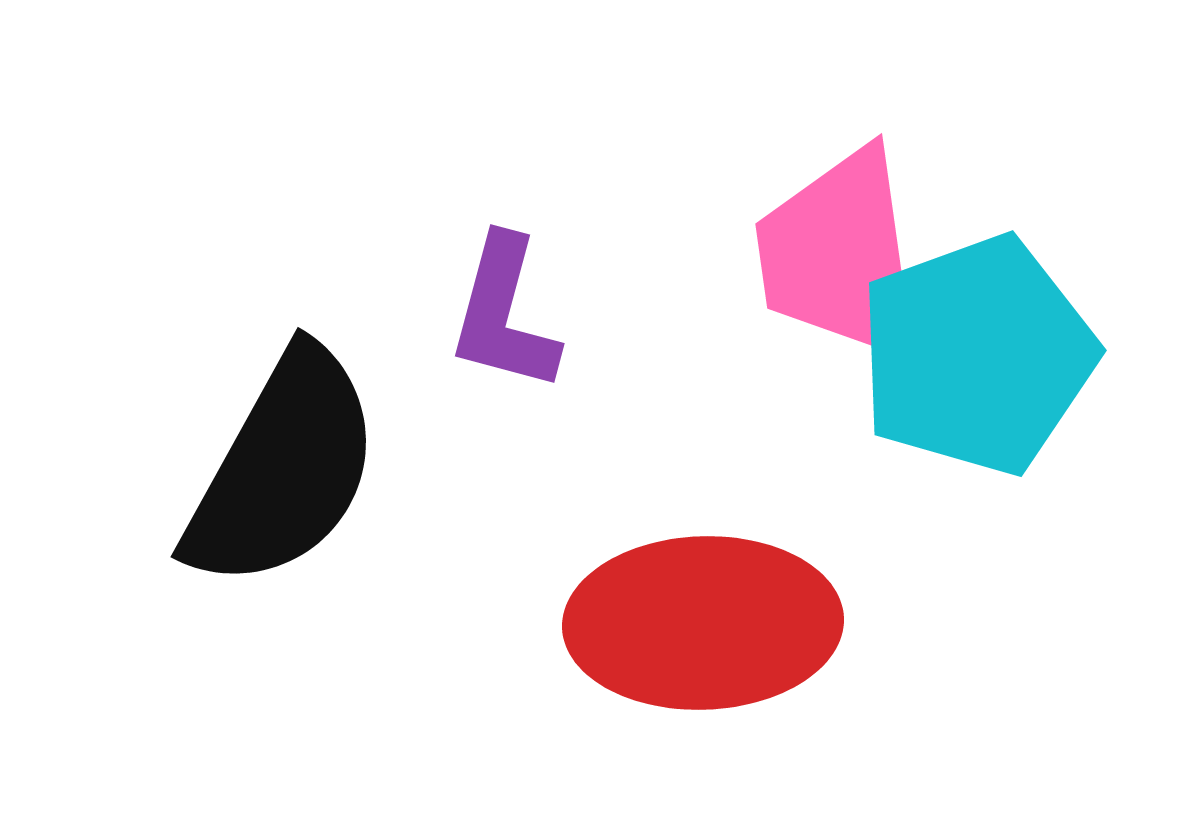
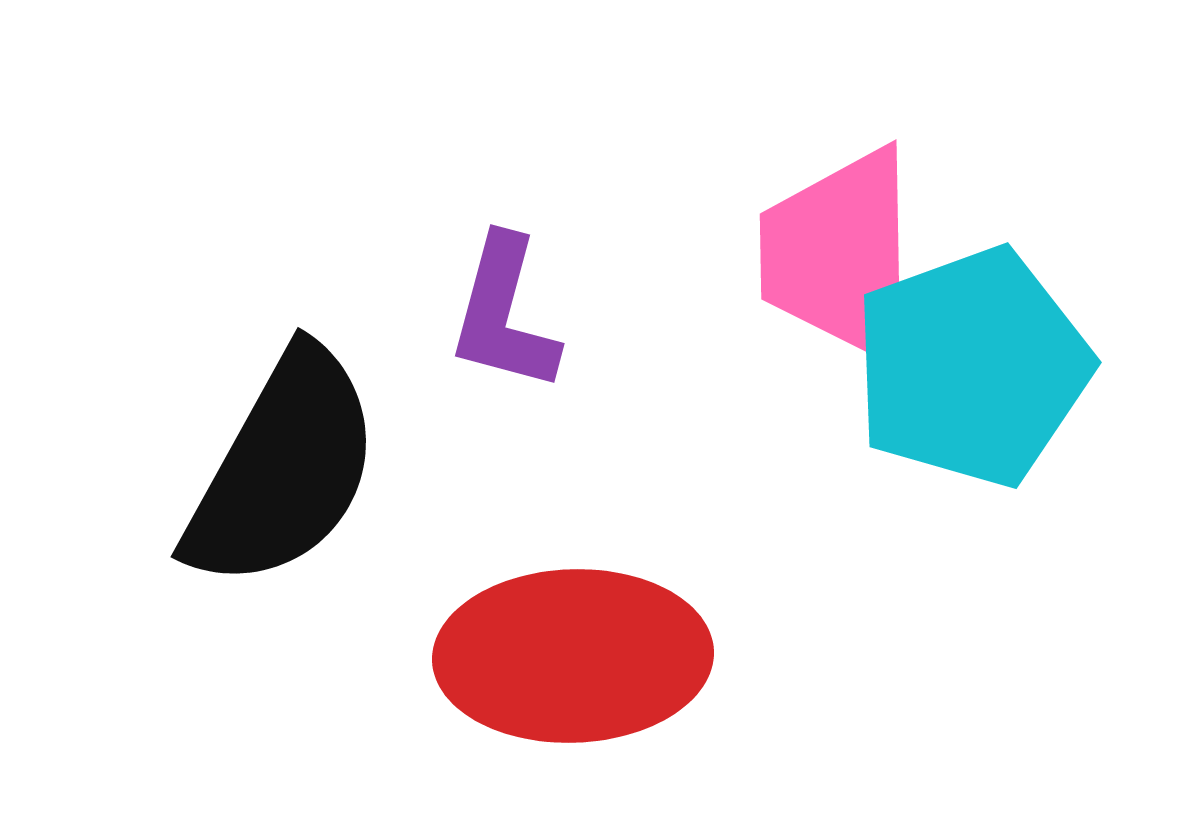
pink trapezoid: rotated 7 degrees clockwise
cyan pentagon: moved 5 px left, 12 px down
red ellipse: moved 130 px left, 33 px down
